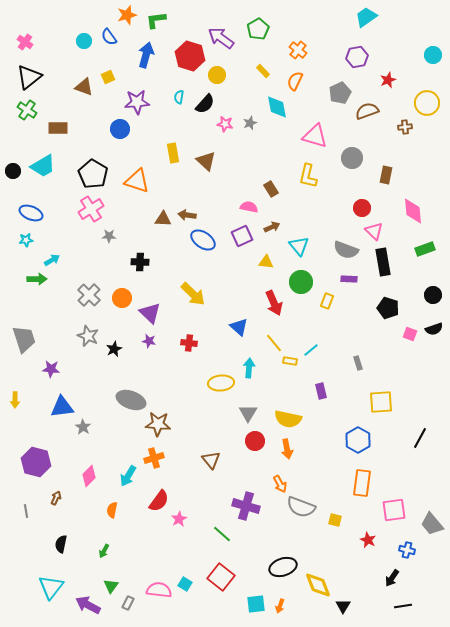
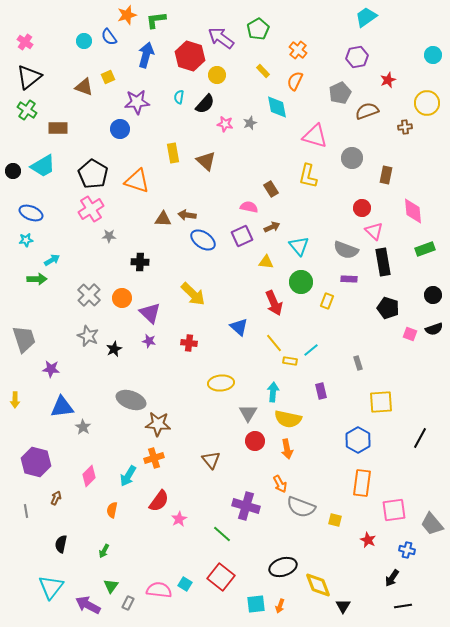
cyan arrow at (249, 368): moved 24 px right, 24 px down
